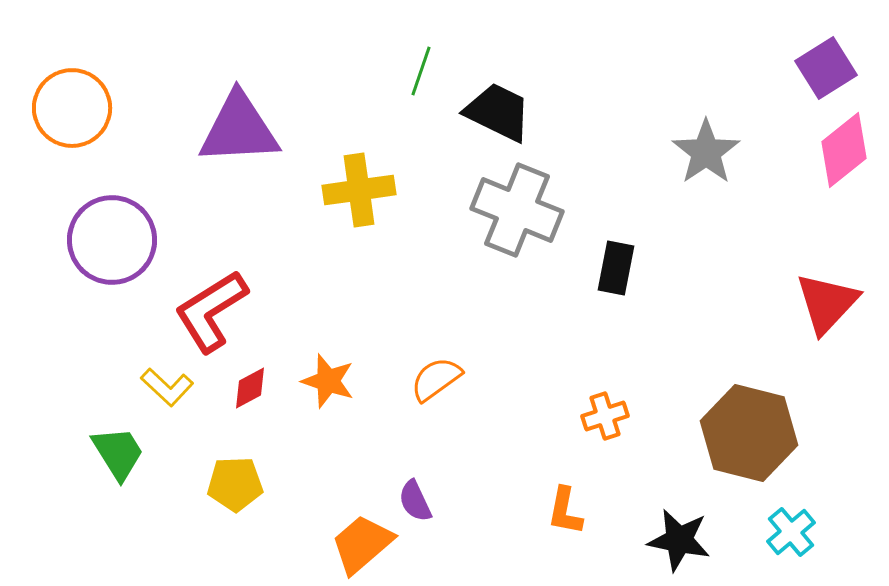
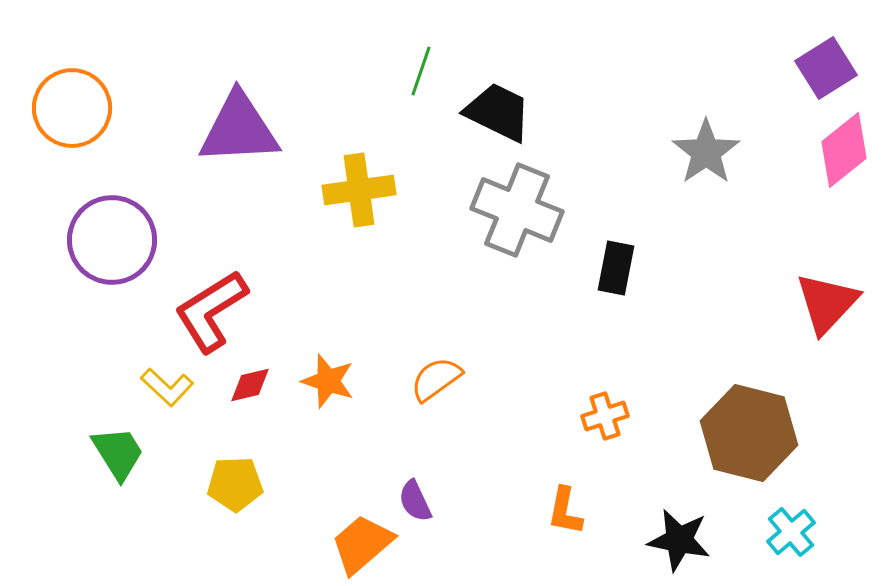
red diamond: moved 3 px up; rotated 15 degrees clockwise
